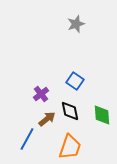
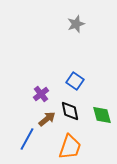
green diamond: rotated 10 degrees counterclockwise
